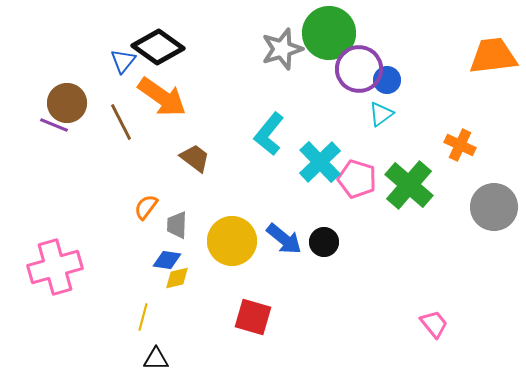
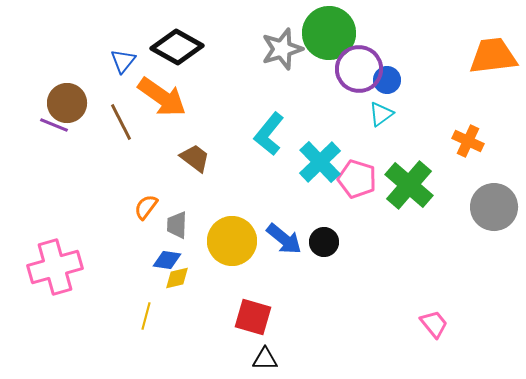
black diamond: moved 19 px right; rotated 6 degrees counterclockwise
orange cross: moved 8 px right, 4 px up
yellow line: moved 3 px right, 1 px up
black triangle: moved 109 px right
